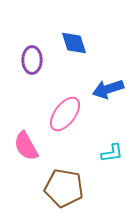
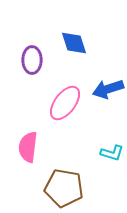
pink ellipse: moved 11 px up
pink semicircle: moved 2 px right, 1 px down; rotated 36 degrees clockwise
cyan L-shape: rotated 25 degrees clockwise
